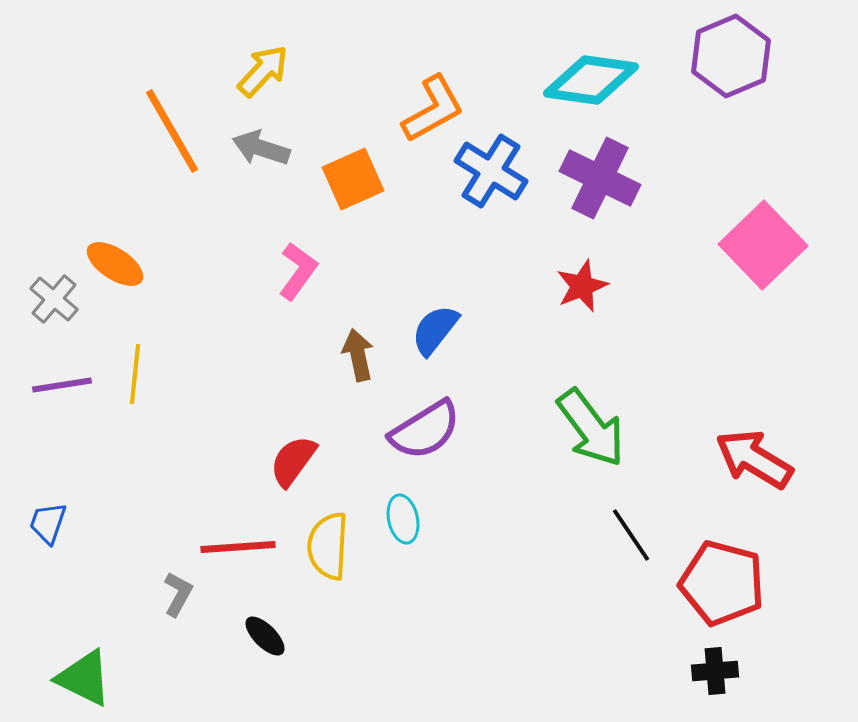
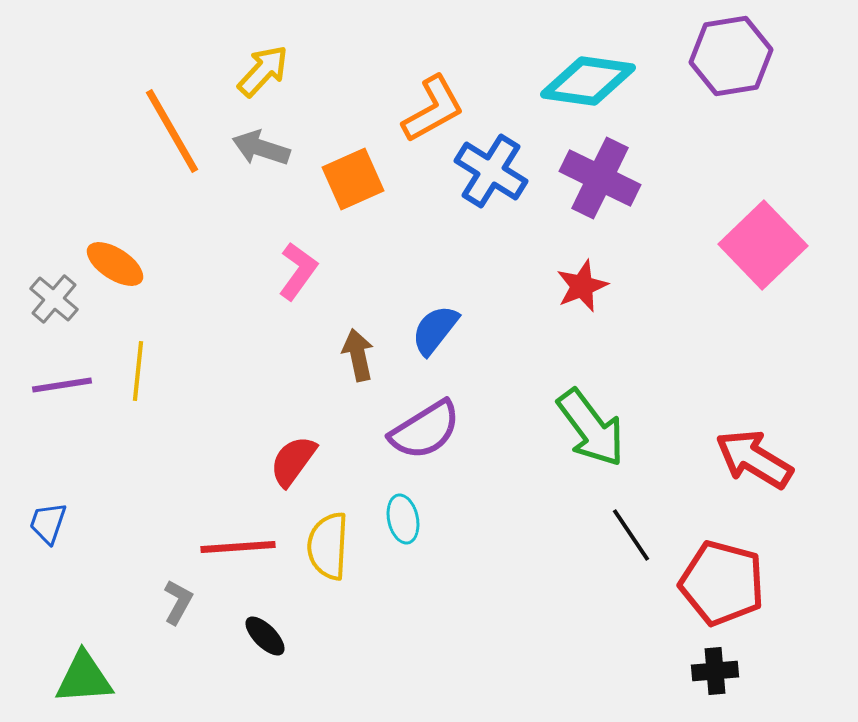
purple hexagon: rotated 14 degrees clockwise
cyan diamond: moved 3 px left, 1 px down
yellow line: moved 3 px right, 3 px up
gray L-shape: moved 8 px down
green triangle: rotated 30 degrees counterclockwise
